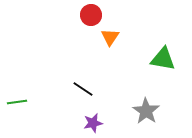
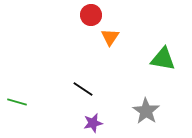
green line: rotated 24 degrees clockwise
